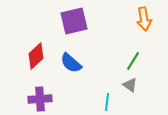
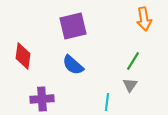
purple square: moved 1 px left, 5 px down
red diamond: moved 13 px left; rotated 40 degrees counterclockwise
blue semicircle: moved 2 px right, 2 px down
gray triangle: rotated 28 degrees clockwise
purple cross: moved 2 px right
